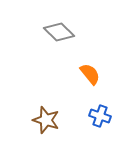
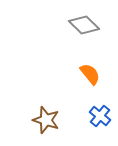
gray diamond: moved 25 px right, 7 px up
blue cross: rotated 20 degrees clockwise
